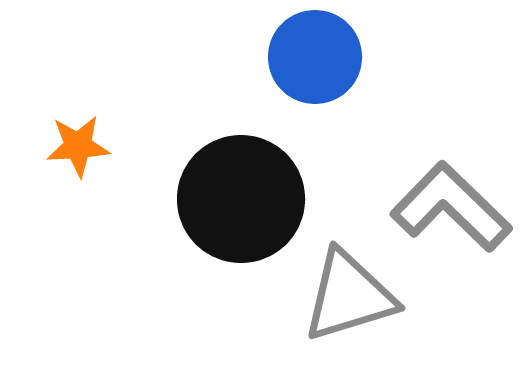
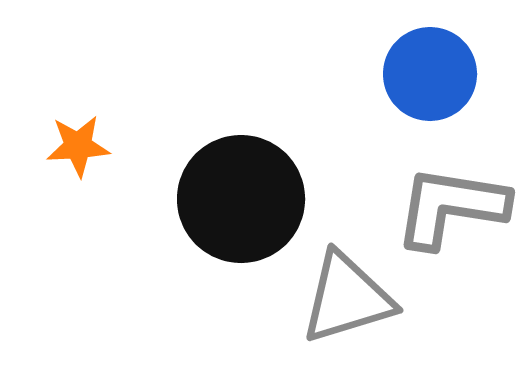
blue circle: moved 115 px right, 17 px down
gray L-shape: rotated 35 degrees counterclockwise
gray triangle: moved 2 px left, 2 px down
